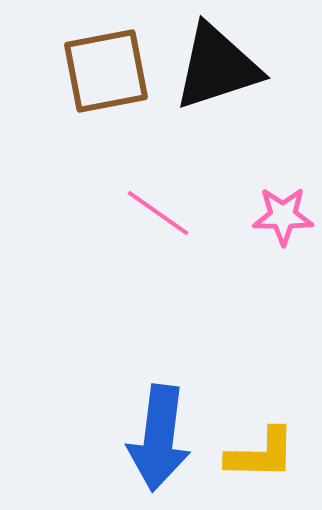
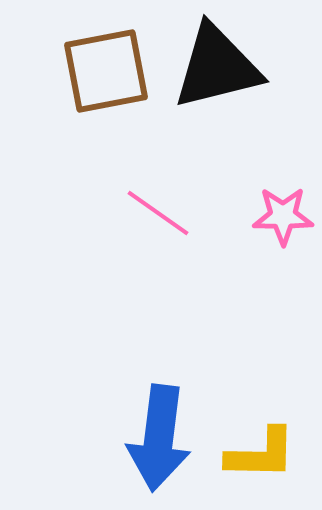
black triangle: rotated 4 degrees clockwise
